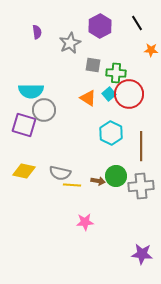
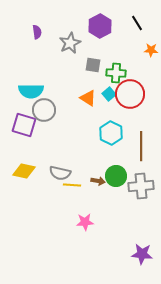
red circle: moved 1 px right
